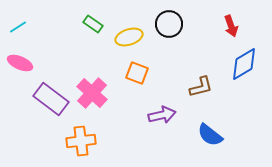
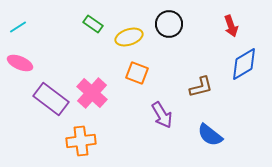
purple arrow: rotated 72 degrees clockwise
